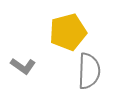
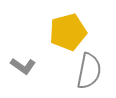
gray semicircle: rotated 9 degrees clockwise
